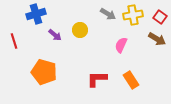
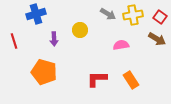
purple arrow: moved 1 px left, 4 px down; rotated 48 degrees clockwise
pink semicircle: rotated 56 degrees clockwise
